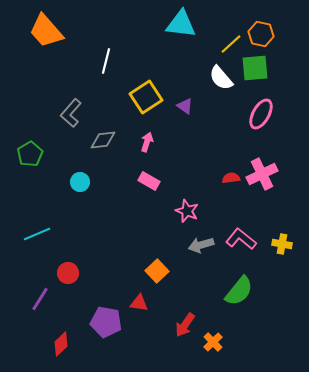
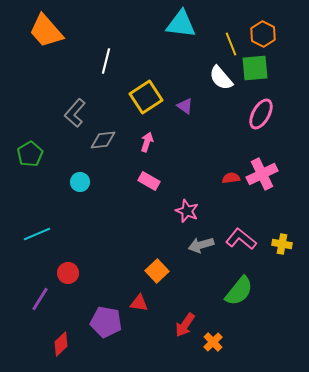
orange hexagon: moved 2 px right; rotated 15 degrees clockwise
yellow line: rotated 70 degrees counterclockwise
gray L-shape: moved 4 px right
